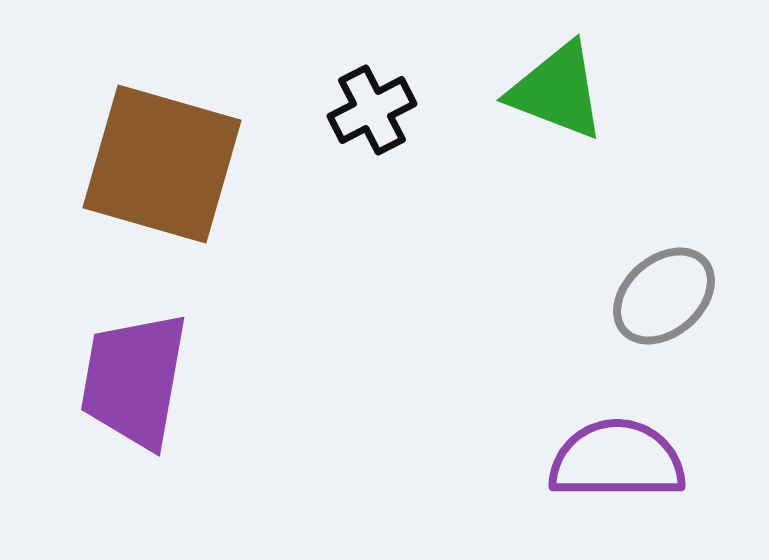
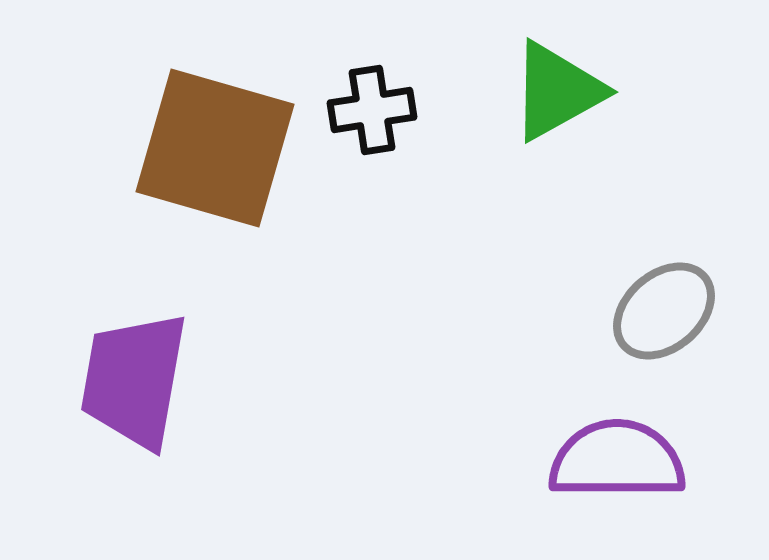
green triangle: rotated 50 degrees counterclockwise
black cross: rotated 18 degrees clockwise
brown square: moved 53 px right, 16 px up
gray ellipse: moved 15 px down
